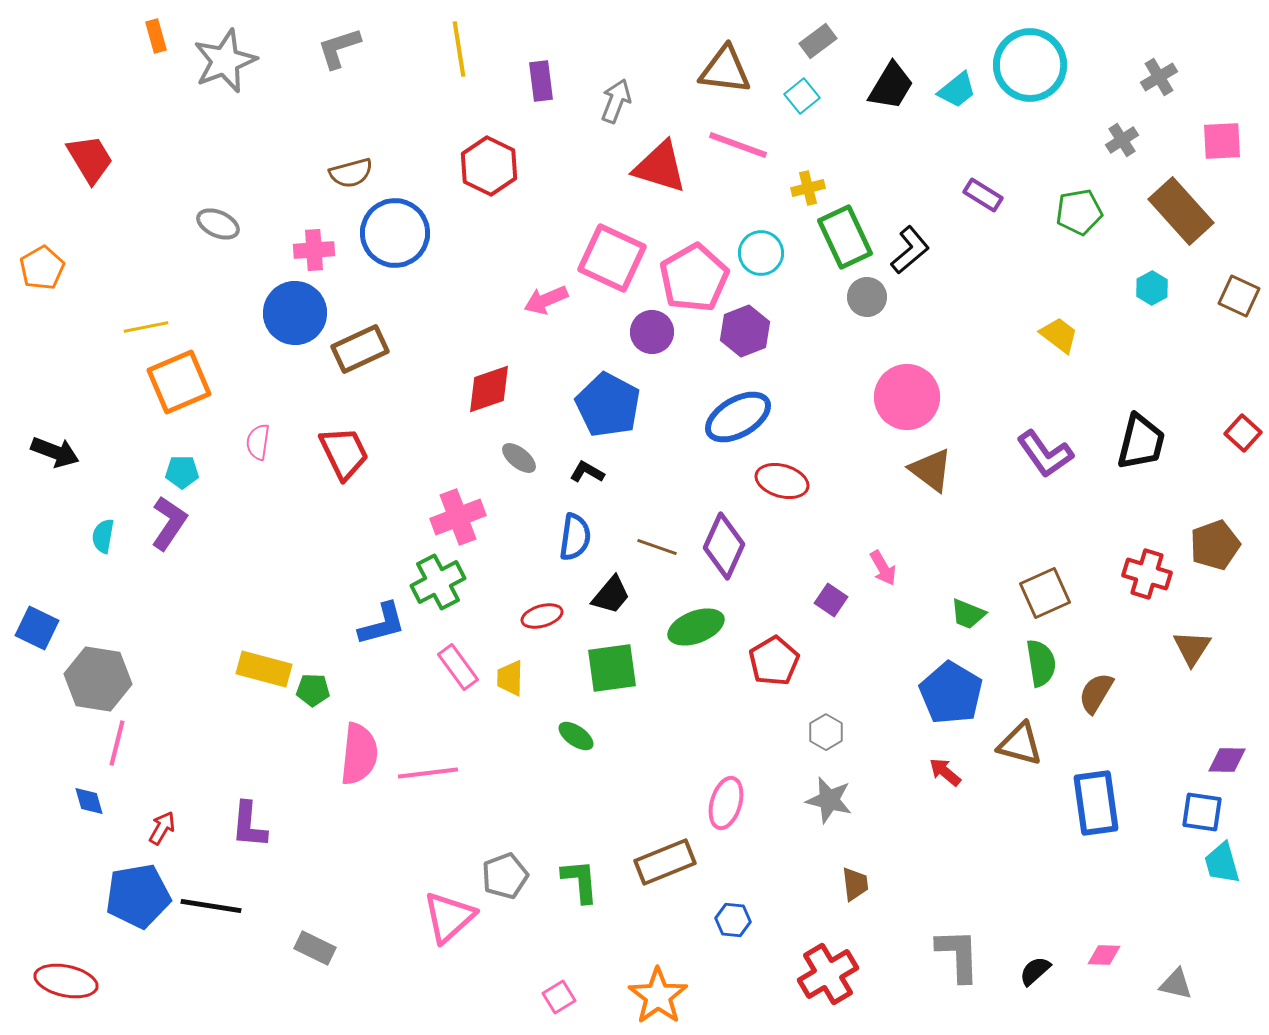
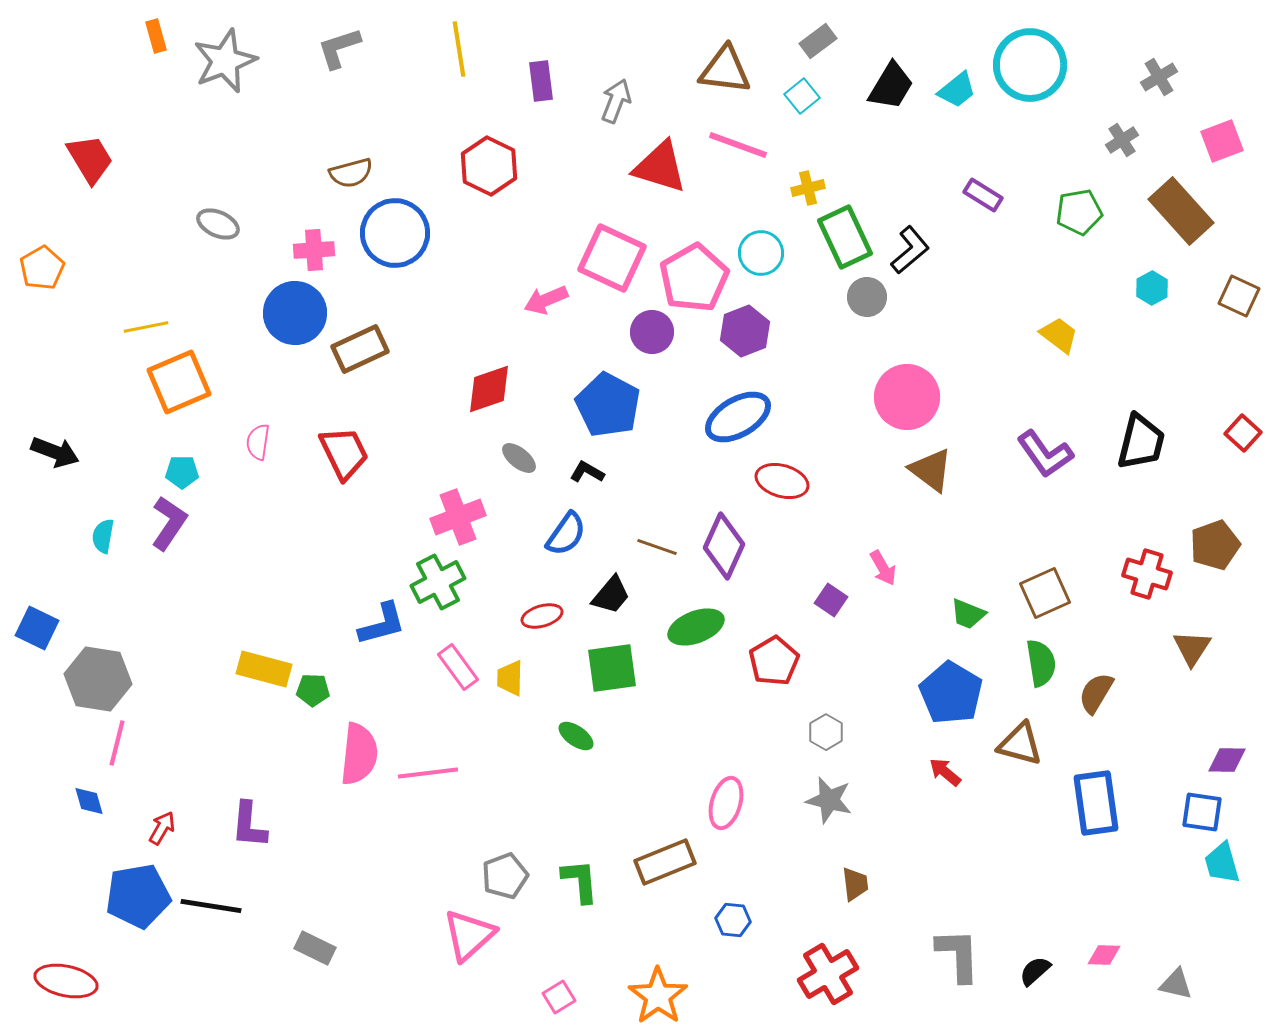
pink square at (1222, 141): rotated 18 degrees counterclockwise
blue semicircle at (575, 537): moved 9 px left, 3 px up; rotated 27 degrees clockwise
pink triangle at (449, 917): moved 20 px right, 18 px down
